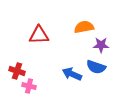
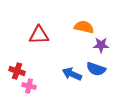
orange semicircle: rotated 24 degrees clockwise
blue semicircle: moved 2 px down
